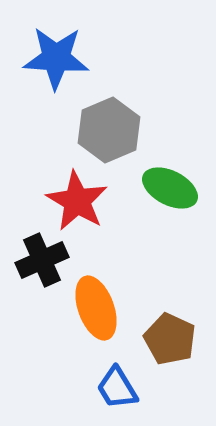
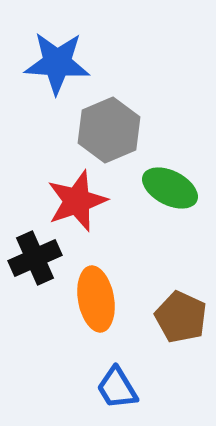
blue star: moved 1 px right, 5 px down
red star: rotated 22 degrees clockwise
black cross: moved 7 px left, 2 px up
orange ellipse: moved 9 px up; rotated 10 degrees clockwise
brown pentagon: moved 11 px right, 22 px up
